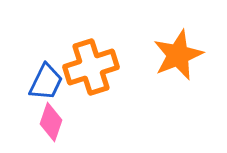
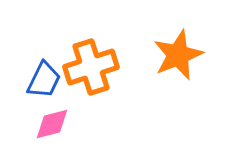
blue trapezoid: moved 2 px left, 2 px up
pink diamond: moved 1 px right, 2 px down; rotated 57 degrees clockwise
